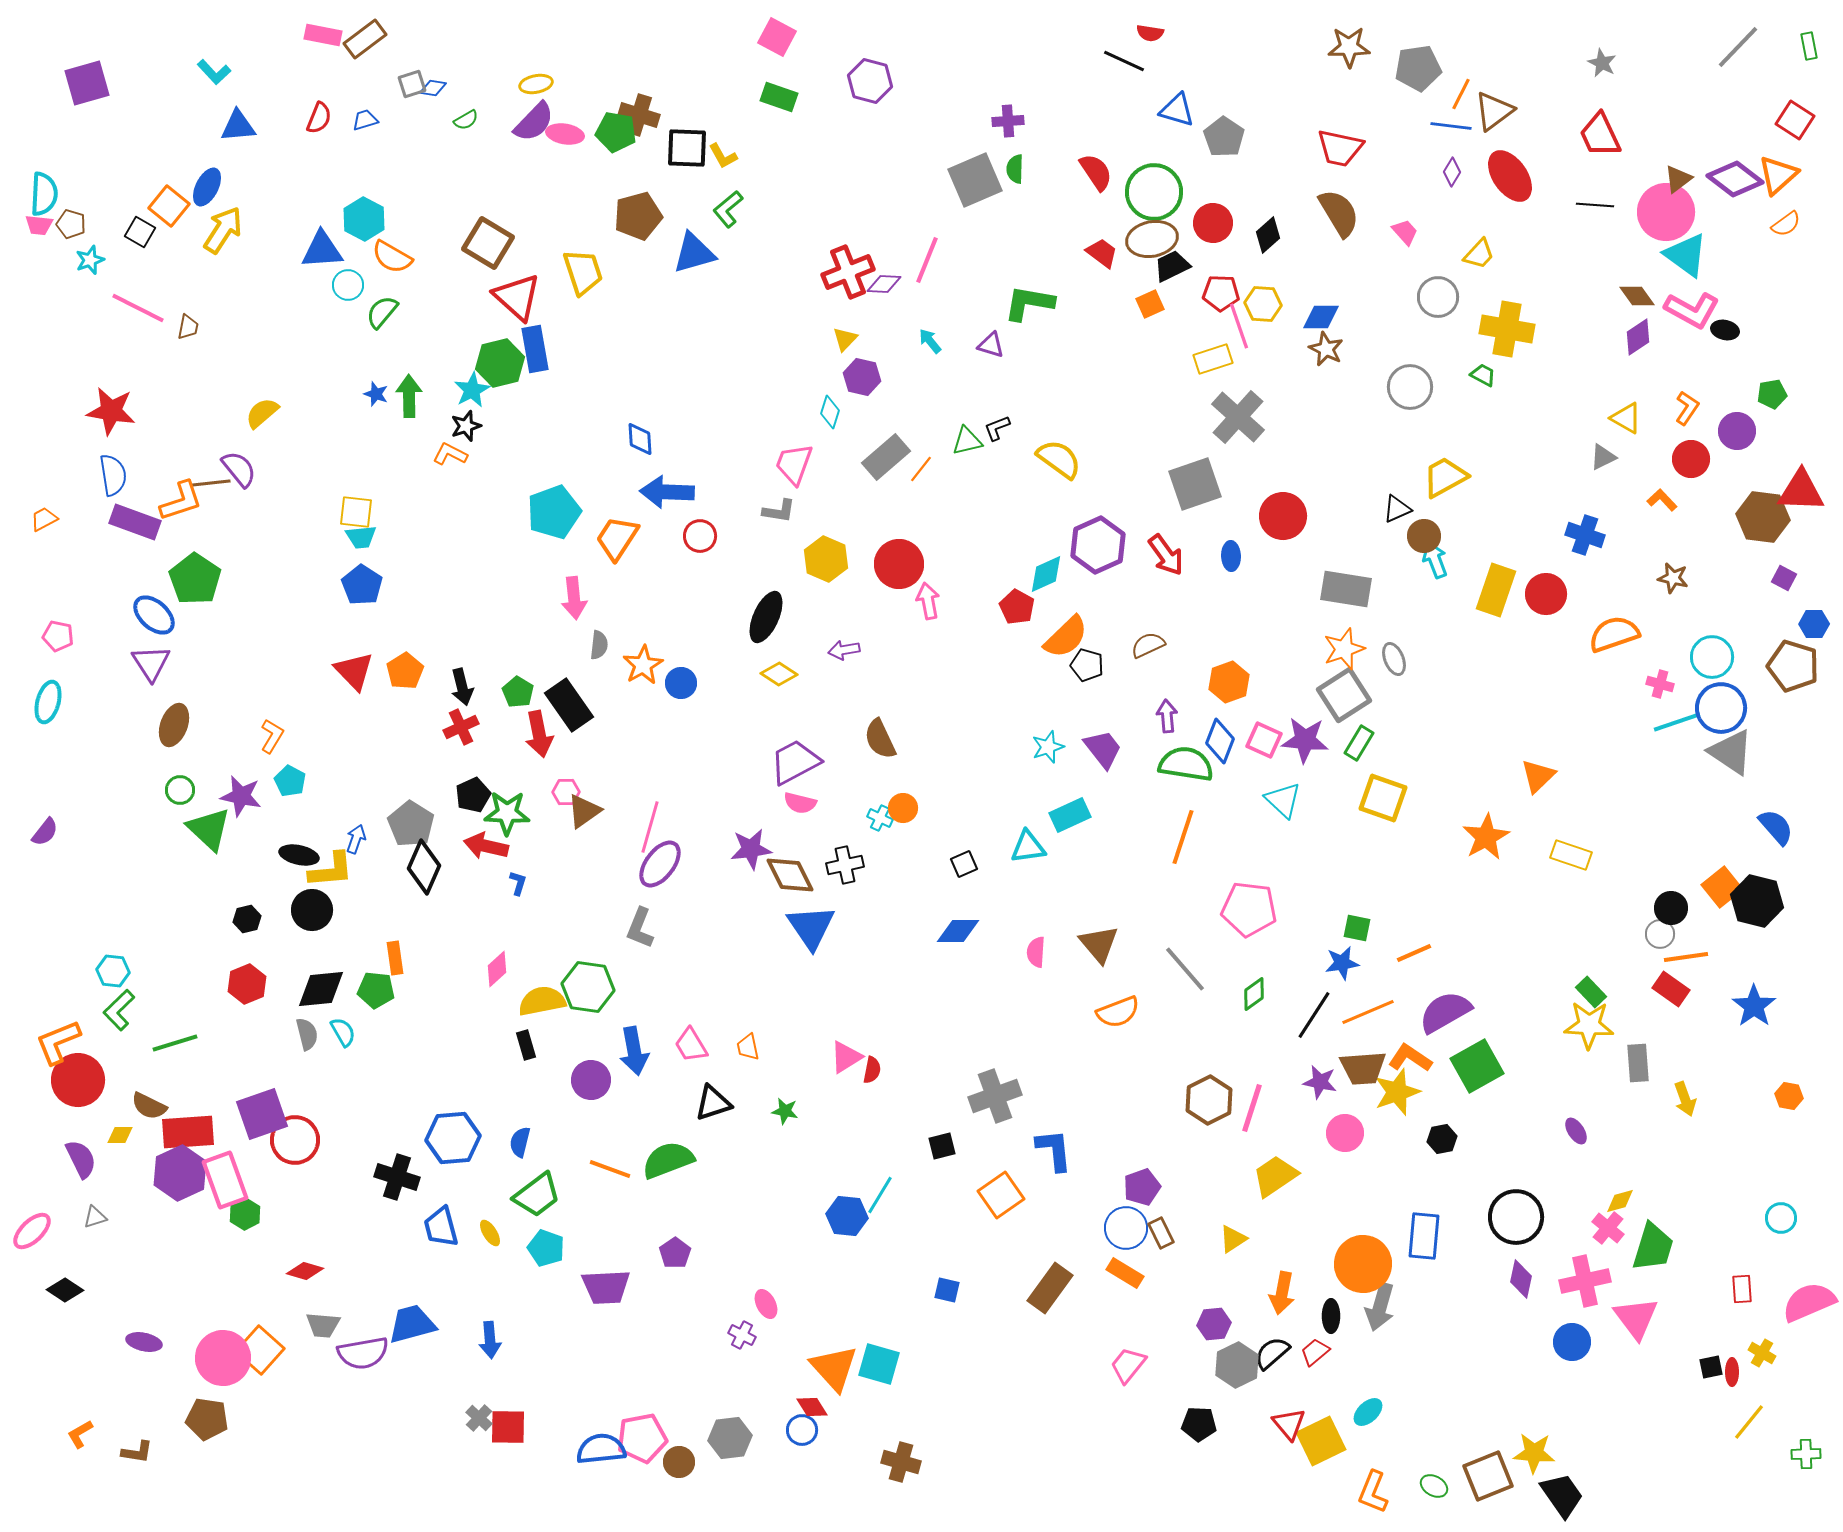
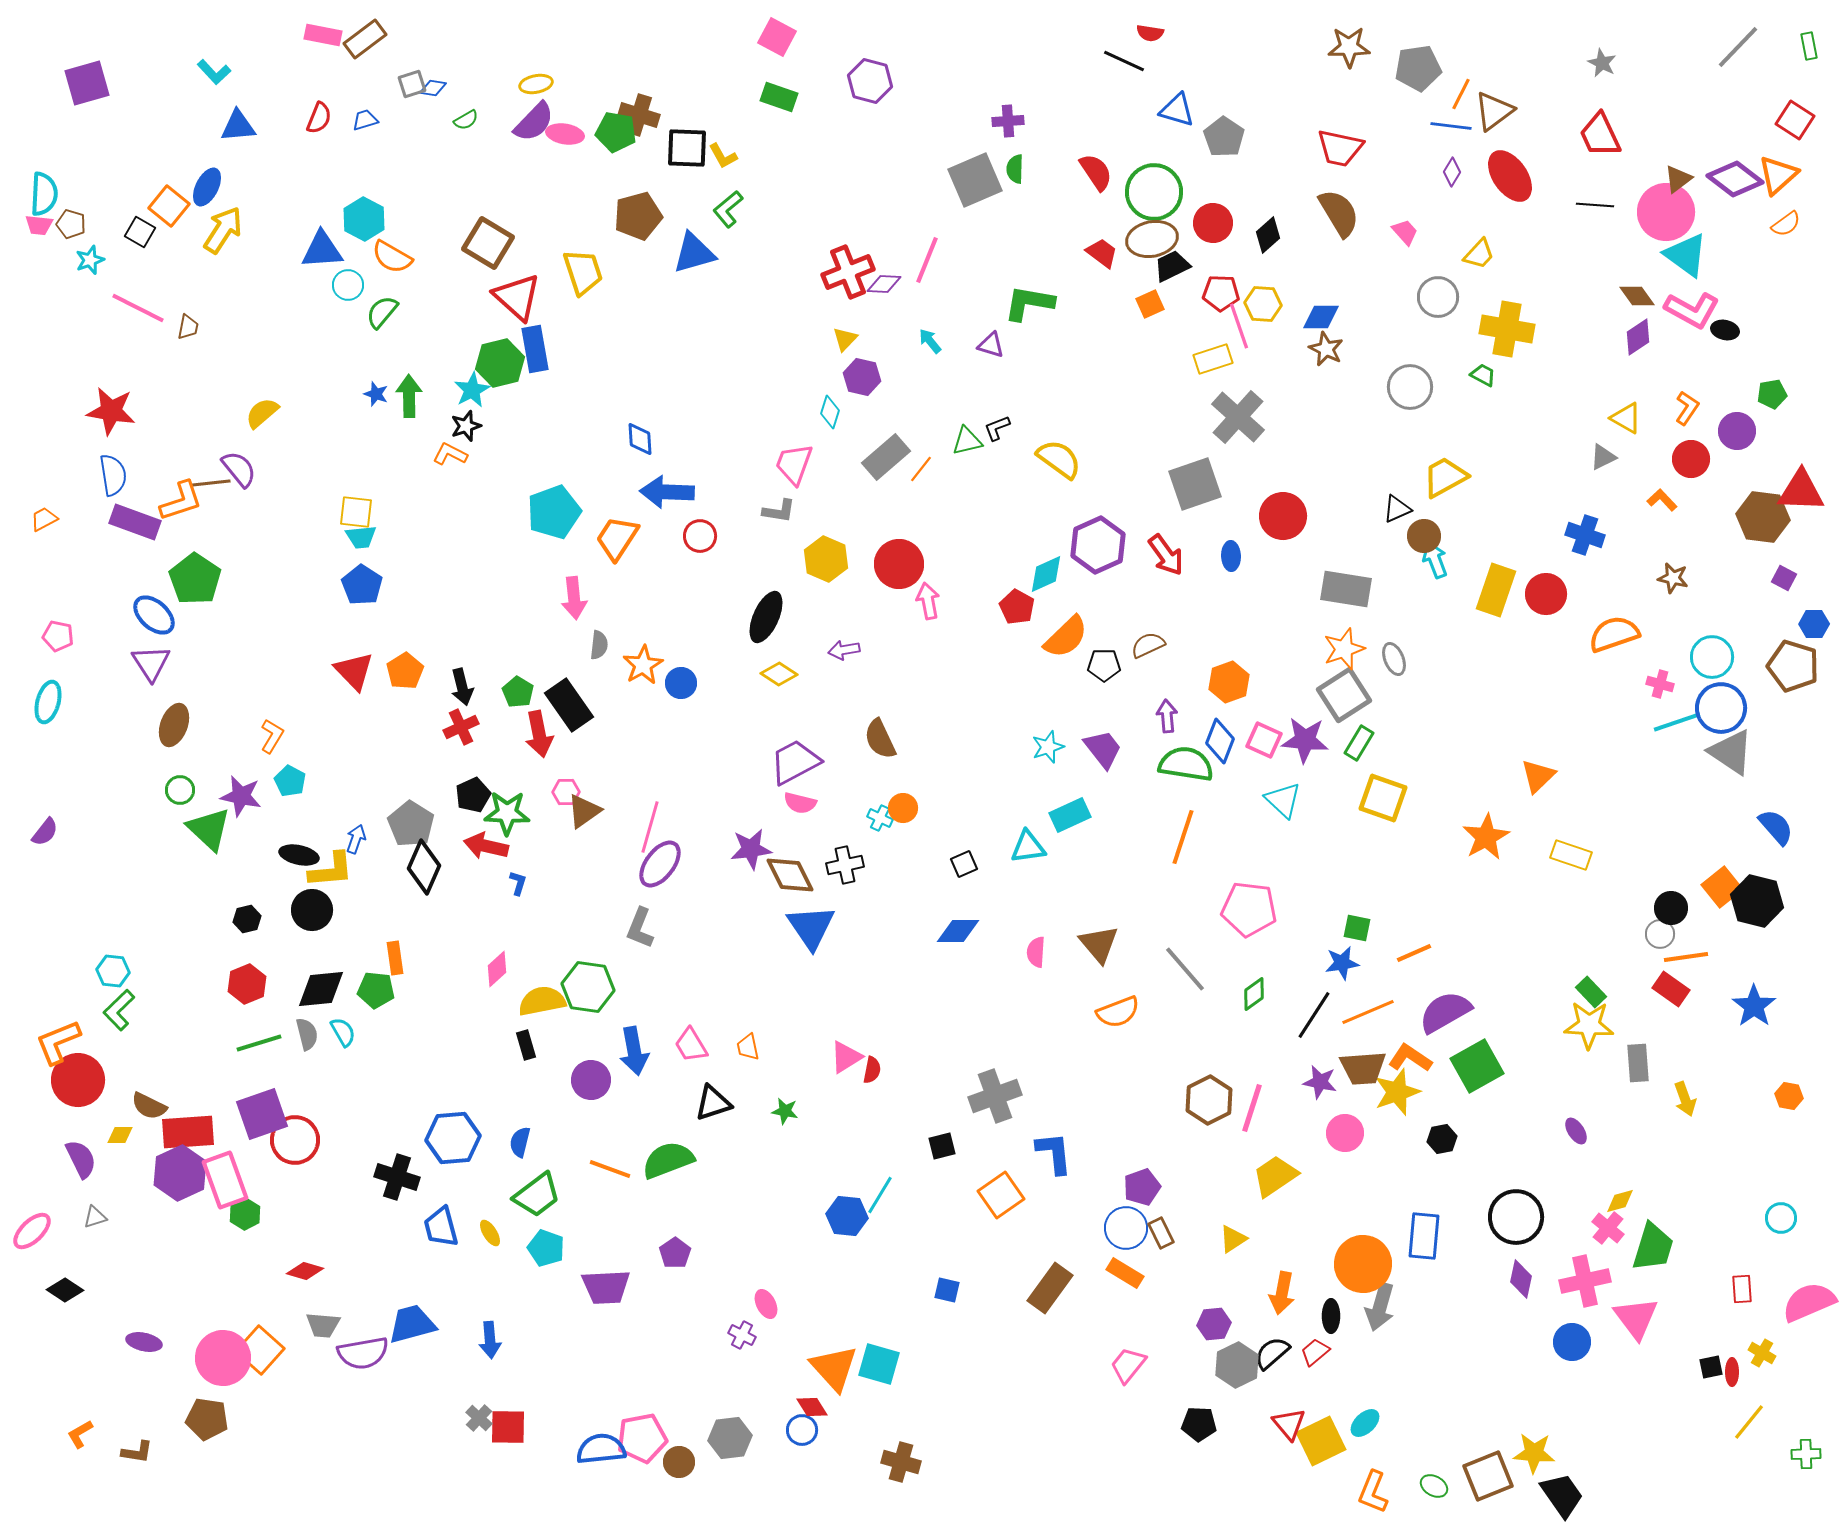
black pentagon at (1087, 665): moved 17 px right; rotated 16 degrees counterclockwise
green line at (175, 1043): moved 84 px right
blue L-shape at (1054, 1150): moved 3 px down
cyan ellipse at (1368, 1412): moved 3 px left, 11 px down
